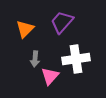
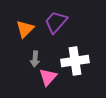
purple trapezoid: moved 6 px left
white cross: moved 1 px left, 2 px down
pink triangle: moved 2 px left, 1 px down
